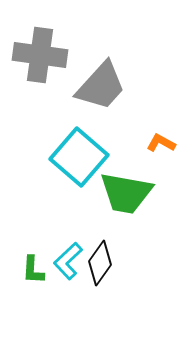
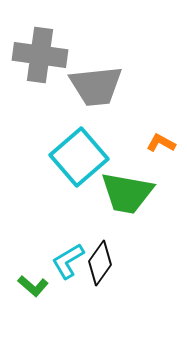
gray trapezoid: moved 5 px left; rotated 42 degrees clockwise
cyan square: rotated 8 degrees clockwise
green trapezoid: moved 1 px right
cyan L-shape: rotated 12 degrees clockwise
green L-shape: moved 16 px down; rotated 52 degrees counterclockwise
